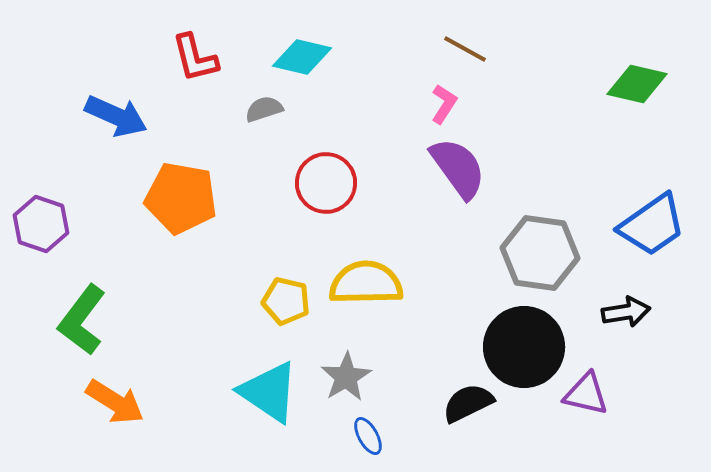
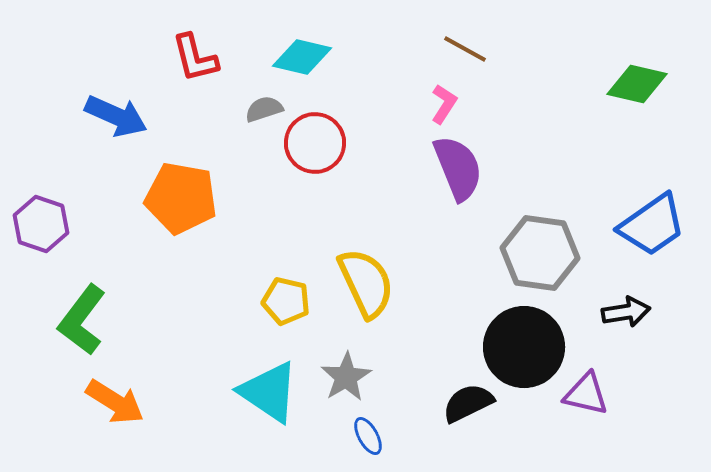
purple semicircle: rotated 14 degrees clockwise
red circle: moved 11 px left, 40 px up
yellow semicircle: rotated 66 degrees clockwise
